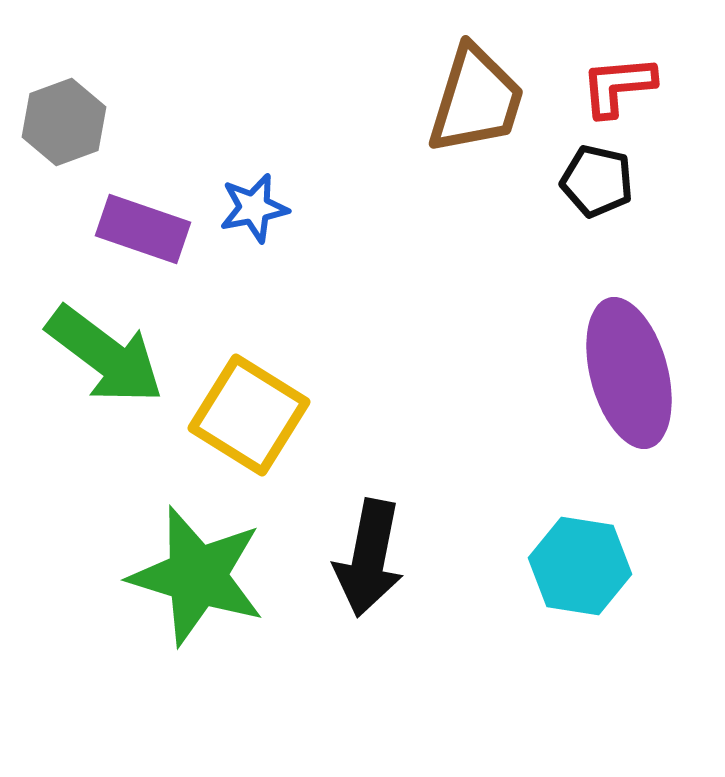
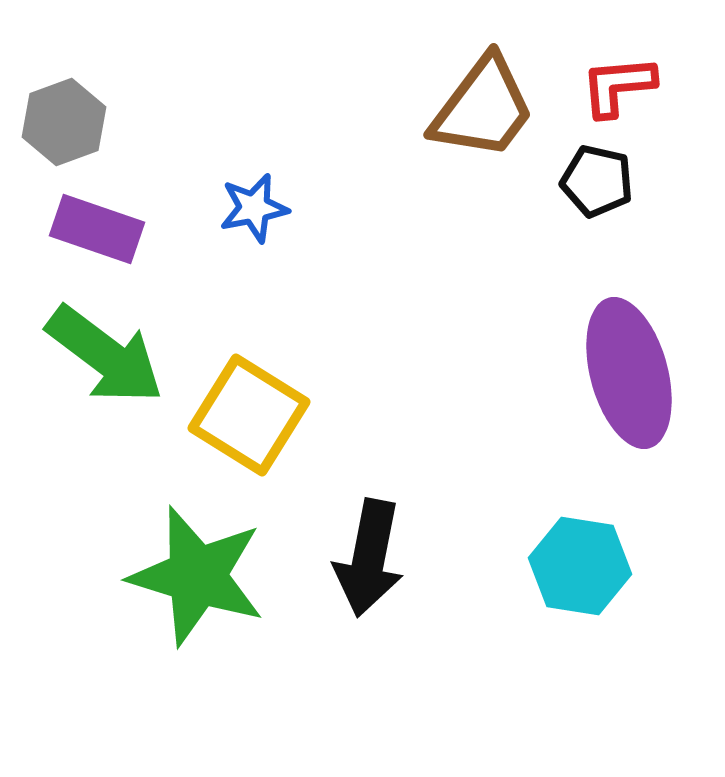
brown trapezoid: moved 7 px right, 8 px down; rotated 20 degrees clockwise
purple rectangle: moved 46 px left
